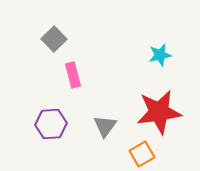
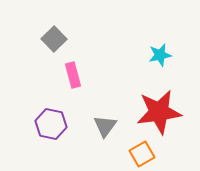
purple hexagon: rotated 16 degrees clockwise
